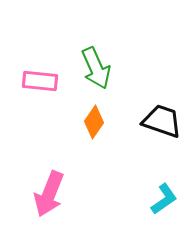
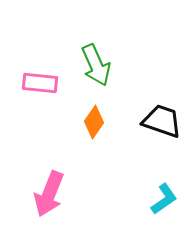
green arrow: moved 3 px up
pink rectangle: moved 2 px down
